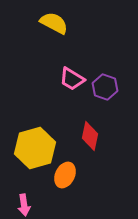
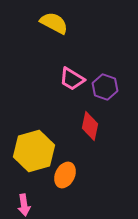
red diamond: moved 10 px up
yellow hexagon: moved 1 px left, 3 px down
